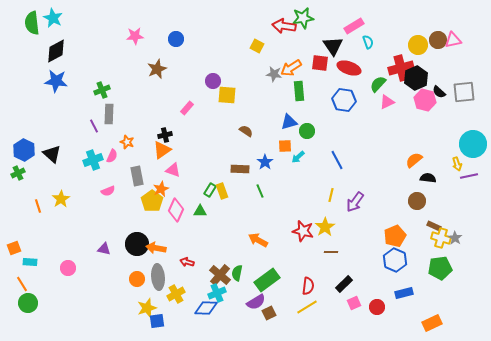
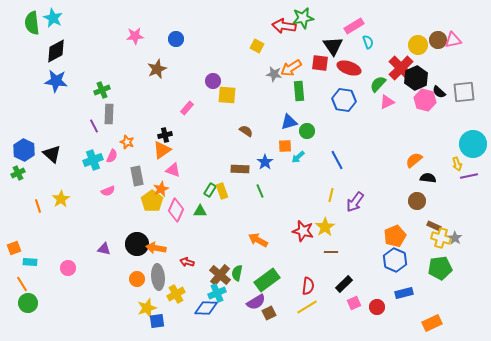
red cross at (401, 68): rotated 30 degrees counterclockwise
